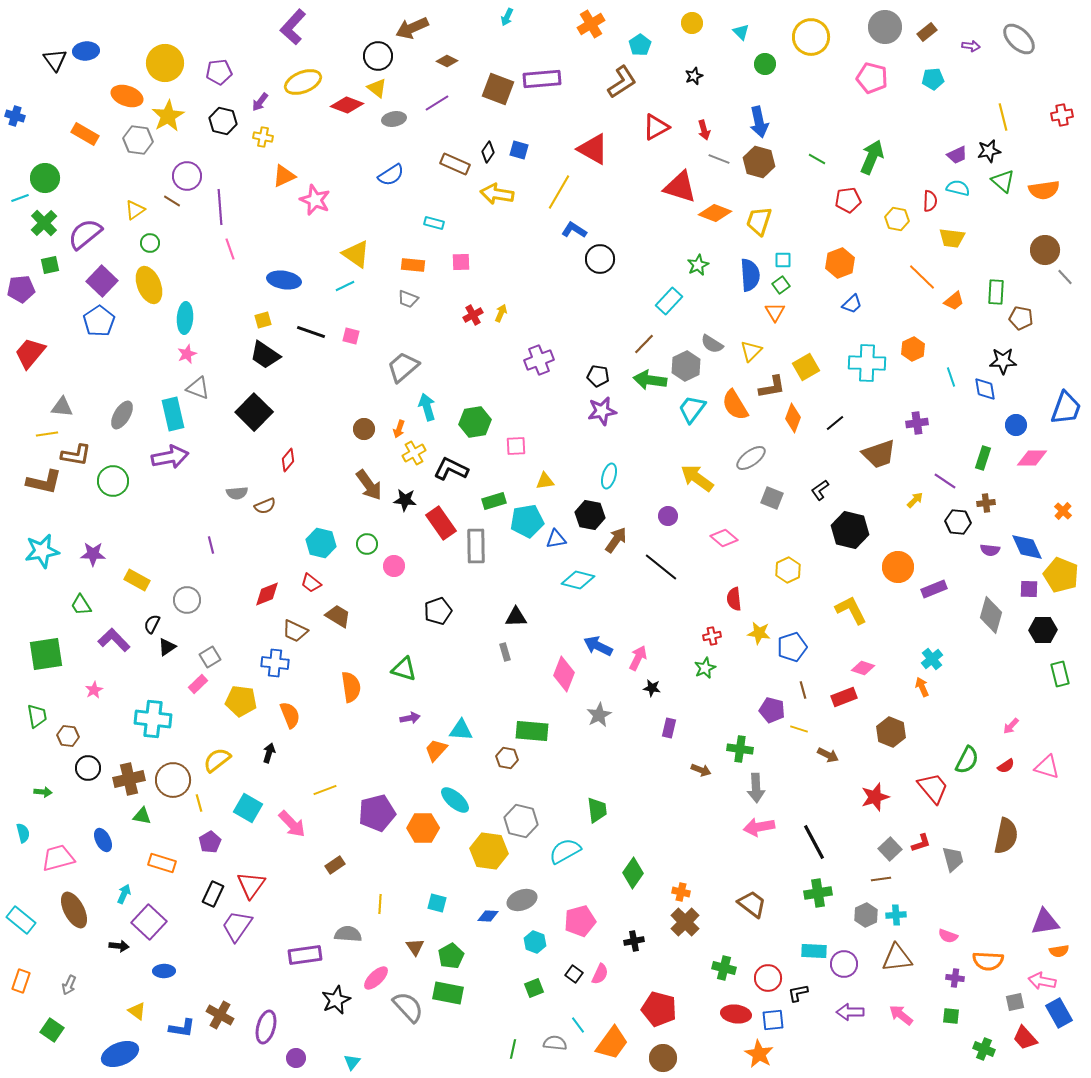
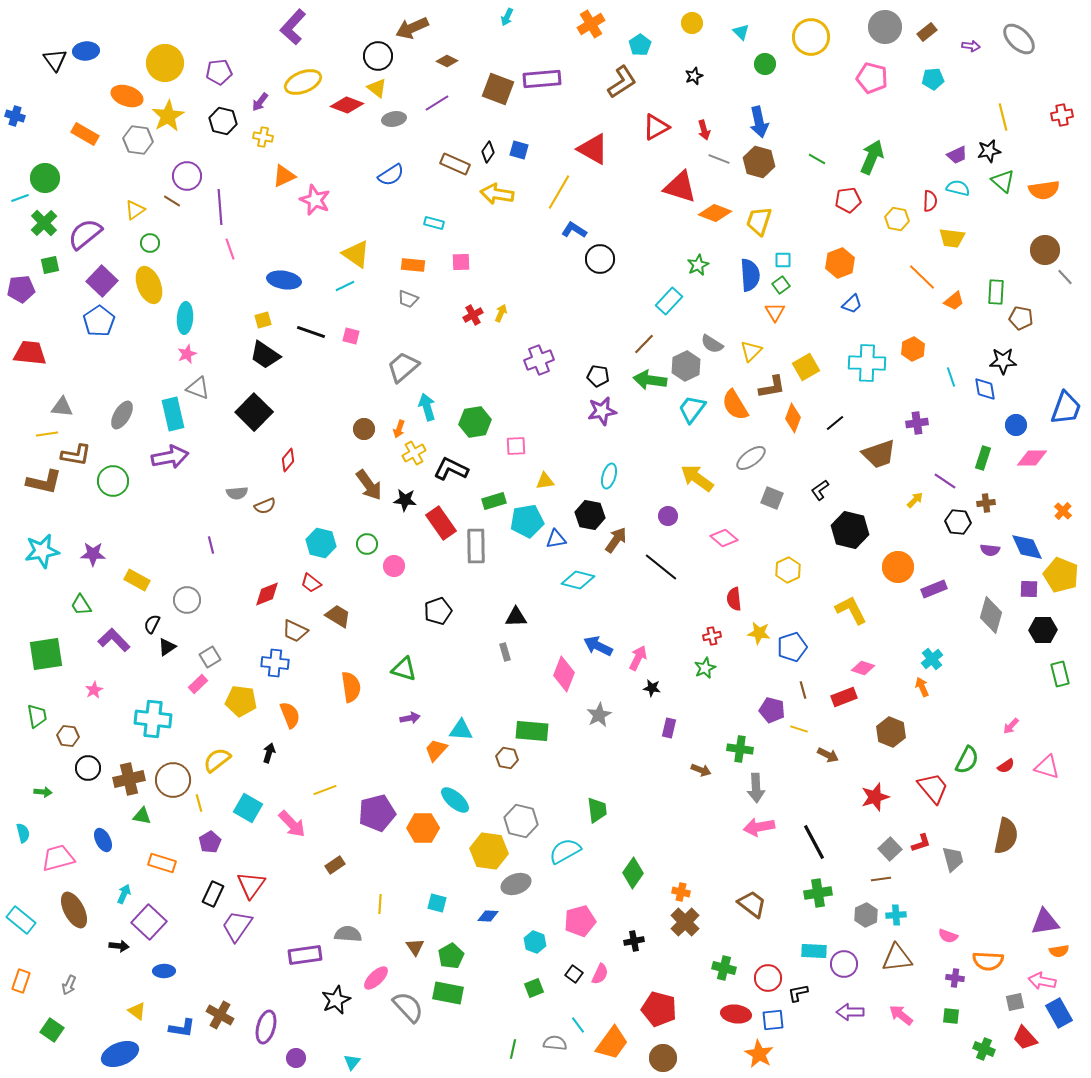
red trapezoid at (30, 353): rotated 56 degrees clockwise
gray ellipse at (522, 900): moved 6 px left, 16 px up
